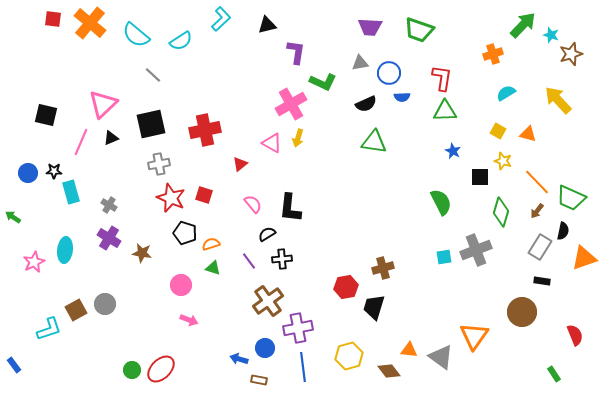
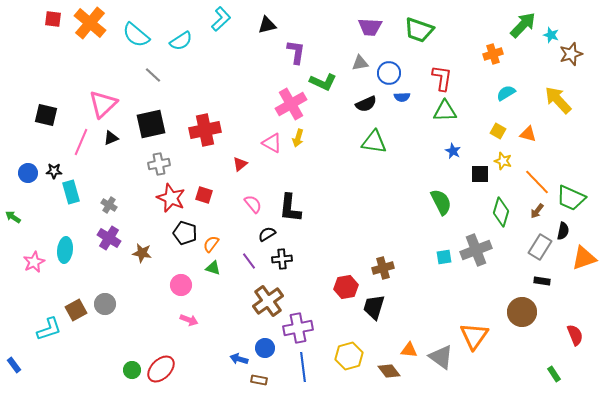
black square at (480, 177): moved 3 px up
orange semicircle at (211, 244): rotated 36 degrees counterclockwise
